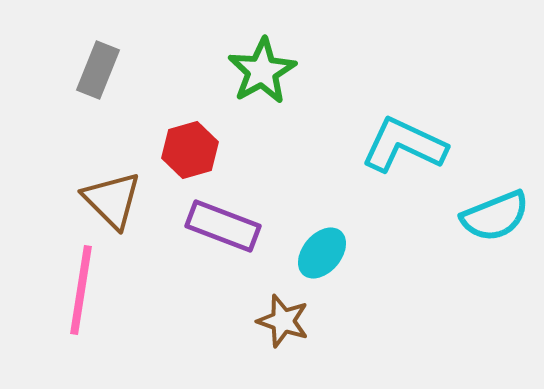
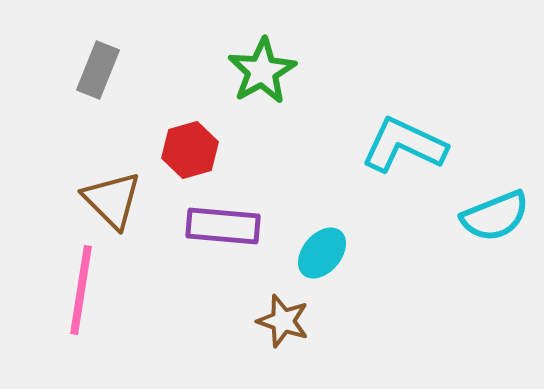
purple rectangle: rotated 16 degrees counterclockwise
